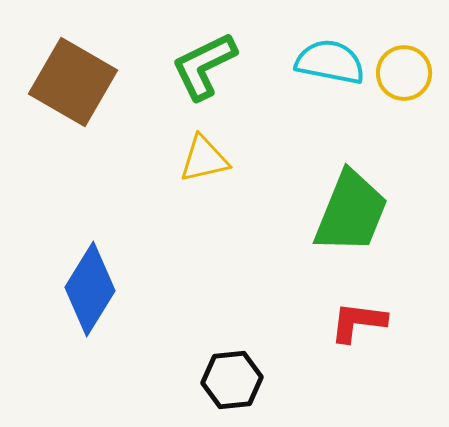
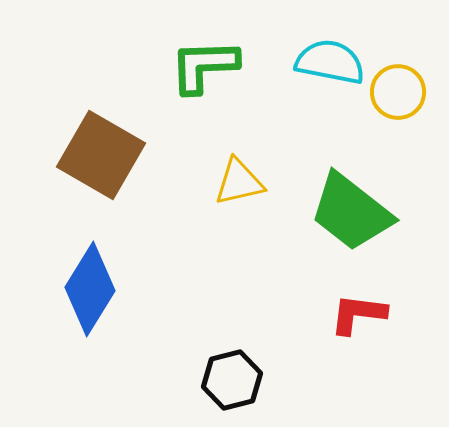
green L-shape: rotated 24 degrees clockwise
yellow circle: moved 6 px left, 19 px down
brown square: moved 28 px right, 73 px down
yellow triangle: moved 35 px right, 23 px down
green trapezoid: rotated 106 degrees clockwise
red L-shape: moved 8 px up
black hexagon: rotated 8 degrees counterclockwise
